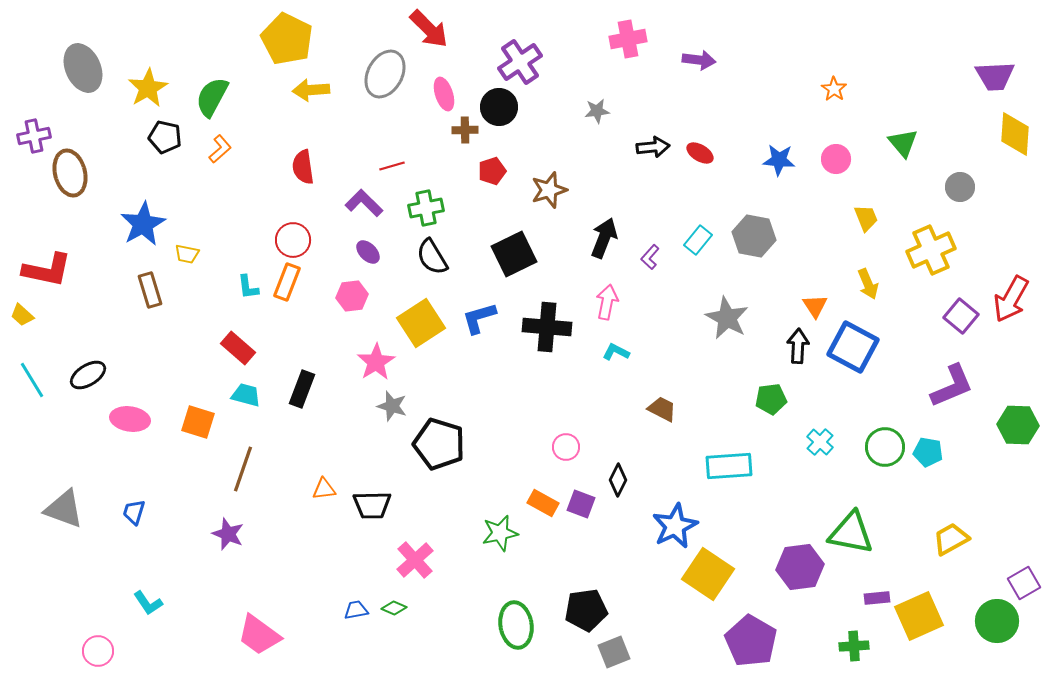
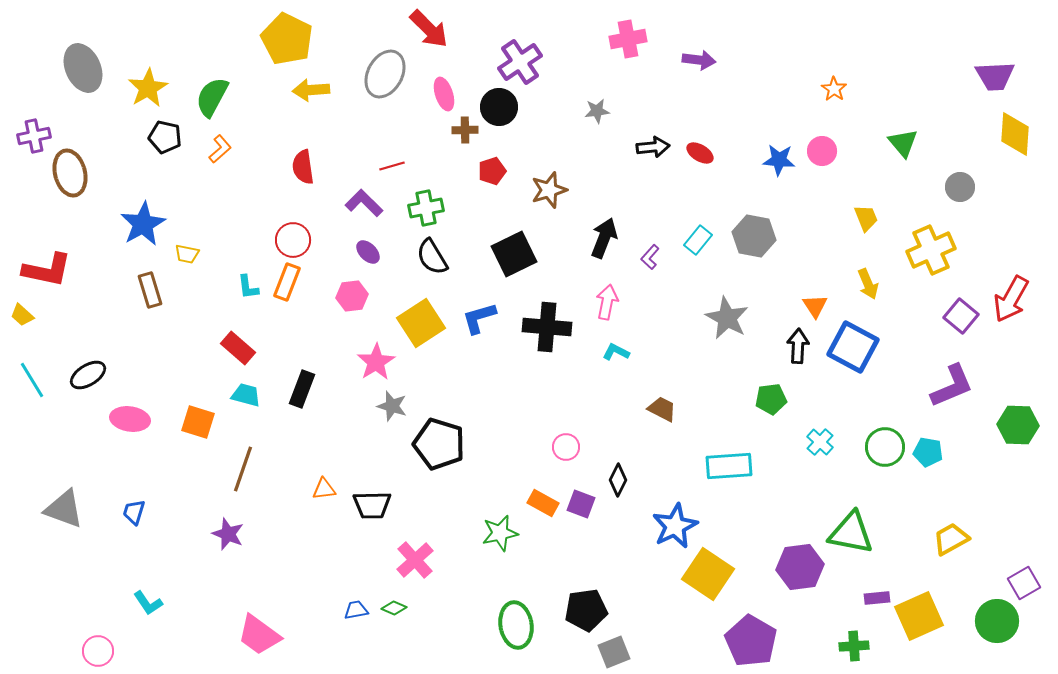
pink circle at (836, 159): moved 14 px left, 8 px up
